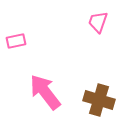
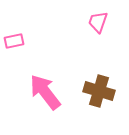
pink rectangle: moved 2 px left
brown cross: moved 9 px up
